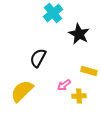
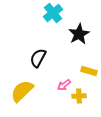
black star: rotated 15 degrees clockwise
